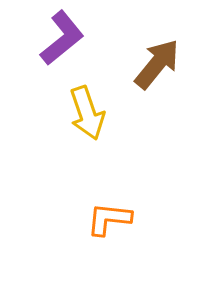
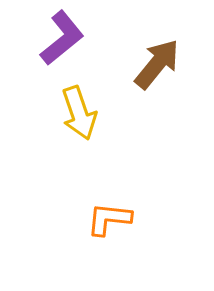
yellow arrow: moved 8 px left
